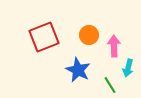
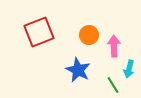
red square: moved 5 px left, 5 px up
cyan arrow: moved 1 px right, 1 px down
green line: moved 3 px right
